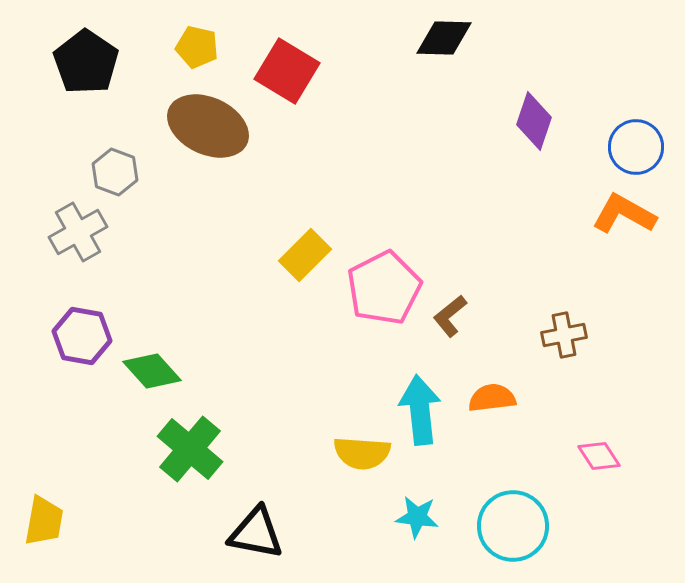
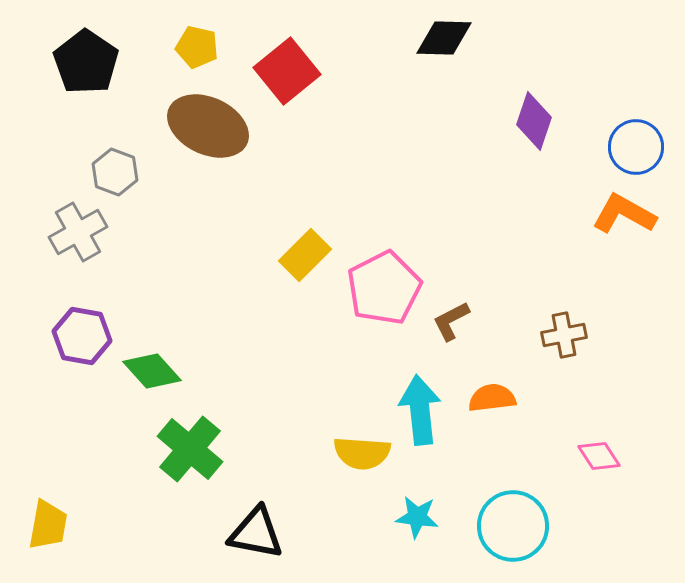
red square: rotated 20 degrees clockwise
brown L-shape: moved 1 px right, 5 px down; rotated 12 degrees clockwise
yellow trapezoid: moved 4 px right, 4 px down
